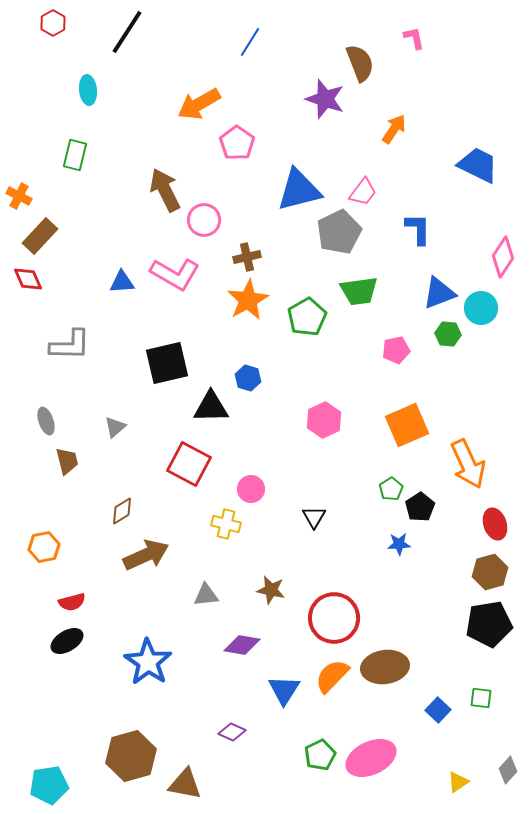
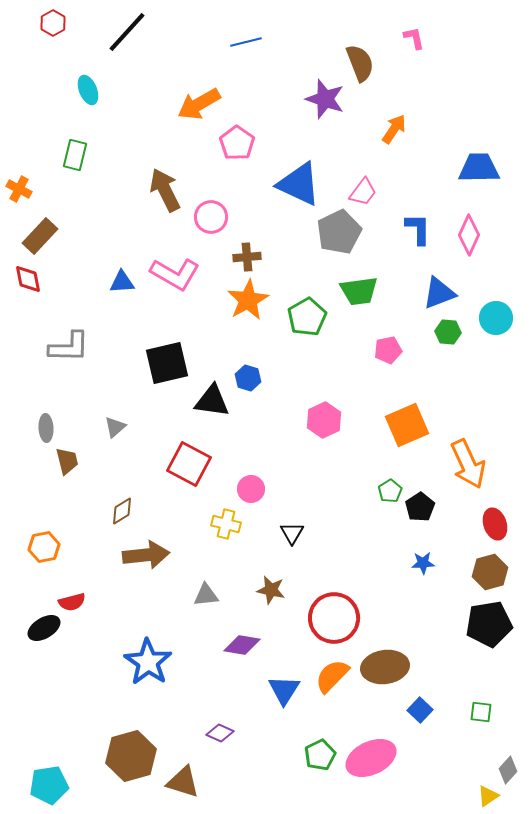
black line at (127, 32): rotated 9 degrees clockwise
blue line at (250, 42): moved 4 px left; rotated 44 degrees clockwise
cyan ellipse at (88, 90): rotated 16 degrees counterclockwise
blue trapezoid at (478, 165): moved 1 px right, 3 px down; rotated 27 degrees counterclockwise
blue triangle at (299, 190): moved 6 px up; rotated 39 degrees clockwise
orange cross at (19, 196): moved 7 px up
pink circle at (204, 220): moved 7 px right, 3 px up
brown cross at (247, 257): rotated 8 degrees clockwise
pink diamond at (503, 257): moved 34 px left, 22 px up; rotated 9 degrees counterclockwise
red diamond at (28, 279): rotated 12 degrees clockwise
cyan circle at (481, 308): moved 15 px right, 10 px down
green hexagon at (448, 334): moved 2 px up
gray L-shape at (70, 345): moved 1 px left, 2 px down
pink pentagon at (396, 350): moved 8 px left
black triangle at (211, 407): moved 1 px right, 6 px up; rotated 9 degrees clockwise
gray ellipse at (46, 421): moved 7 px down; rotated 16 degrees clockwise
green pentagon at (391, 489): moved 1 px left, 2 px down
black triangle at (314, 517): moved 22 px left, 16 px down
blue star at (399, 544): moved 24 px right, 19 px down
brown arrow at (146, 555): rotated 18 degrees clockwise
black ellipse at (67, 641): moved 23 px left, 13 px up
green square at (481, 698): moved 14 px down
blue square at (438, 710): moved 18 px left
purple diamond at (232, 732): moved 12 px left, 1 px down
yellow triangle at (458, 782): moved 30 px right, 14 px down
brown triangle at (185, 784): moved 2 px left, 2 px up; rotated 6 degrees clockwise
